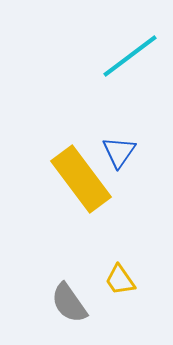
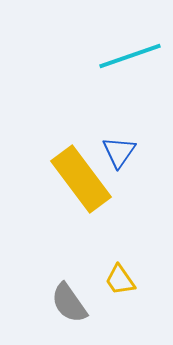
cyan line: rotated 18 degrees clockwise
